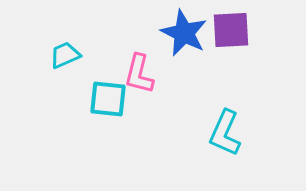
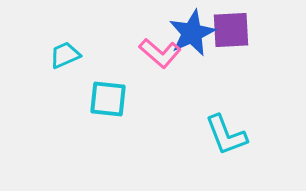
blue star: moved 8 px right; rotated 21 degrees clockwise
pink L-shape: moved 21 px right, 21 px up; rotated 63 degrees counterclockwise
cyan L-shape: moved 1 px right, 2 px down; rotated 45 degrees counterclockwise
